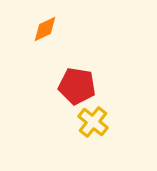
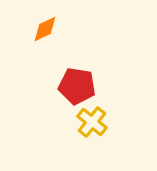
yellow cross: moved 1 px left
